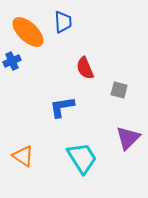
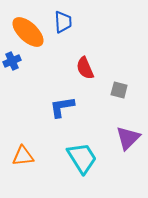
orange triangle: rotated 40 degrees counterclockwise
